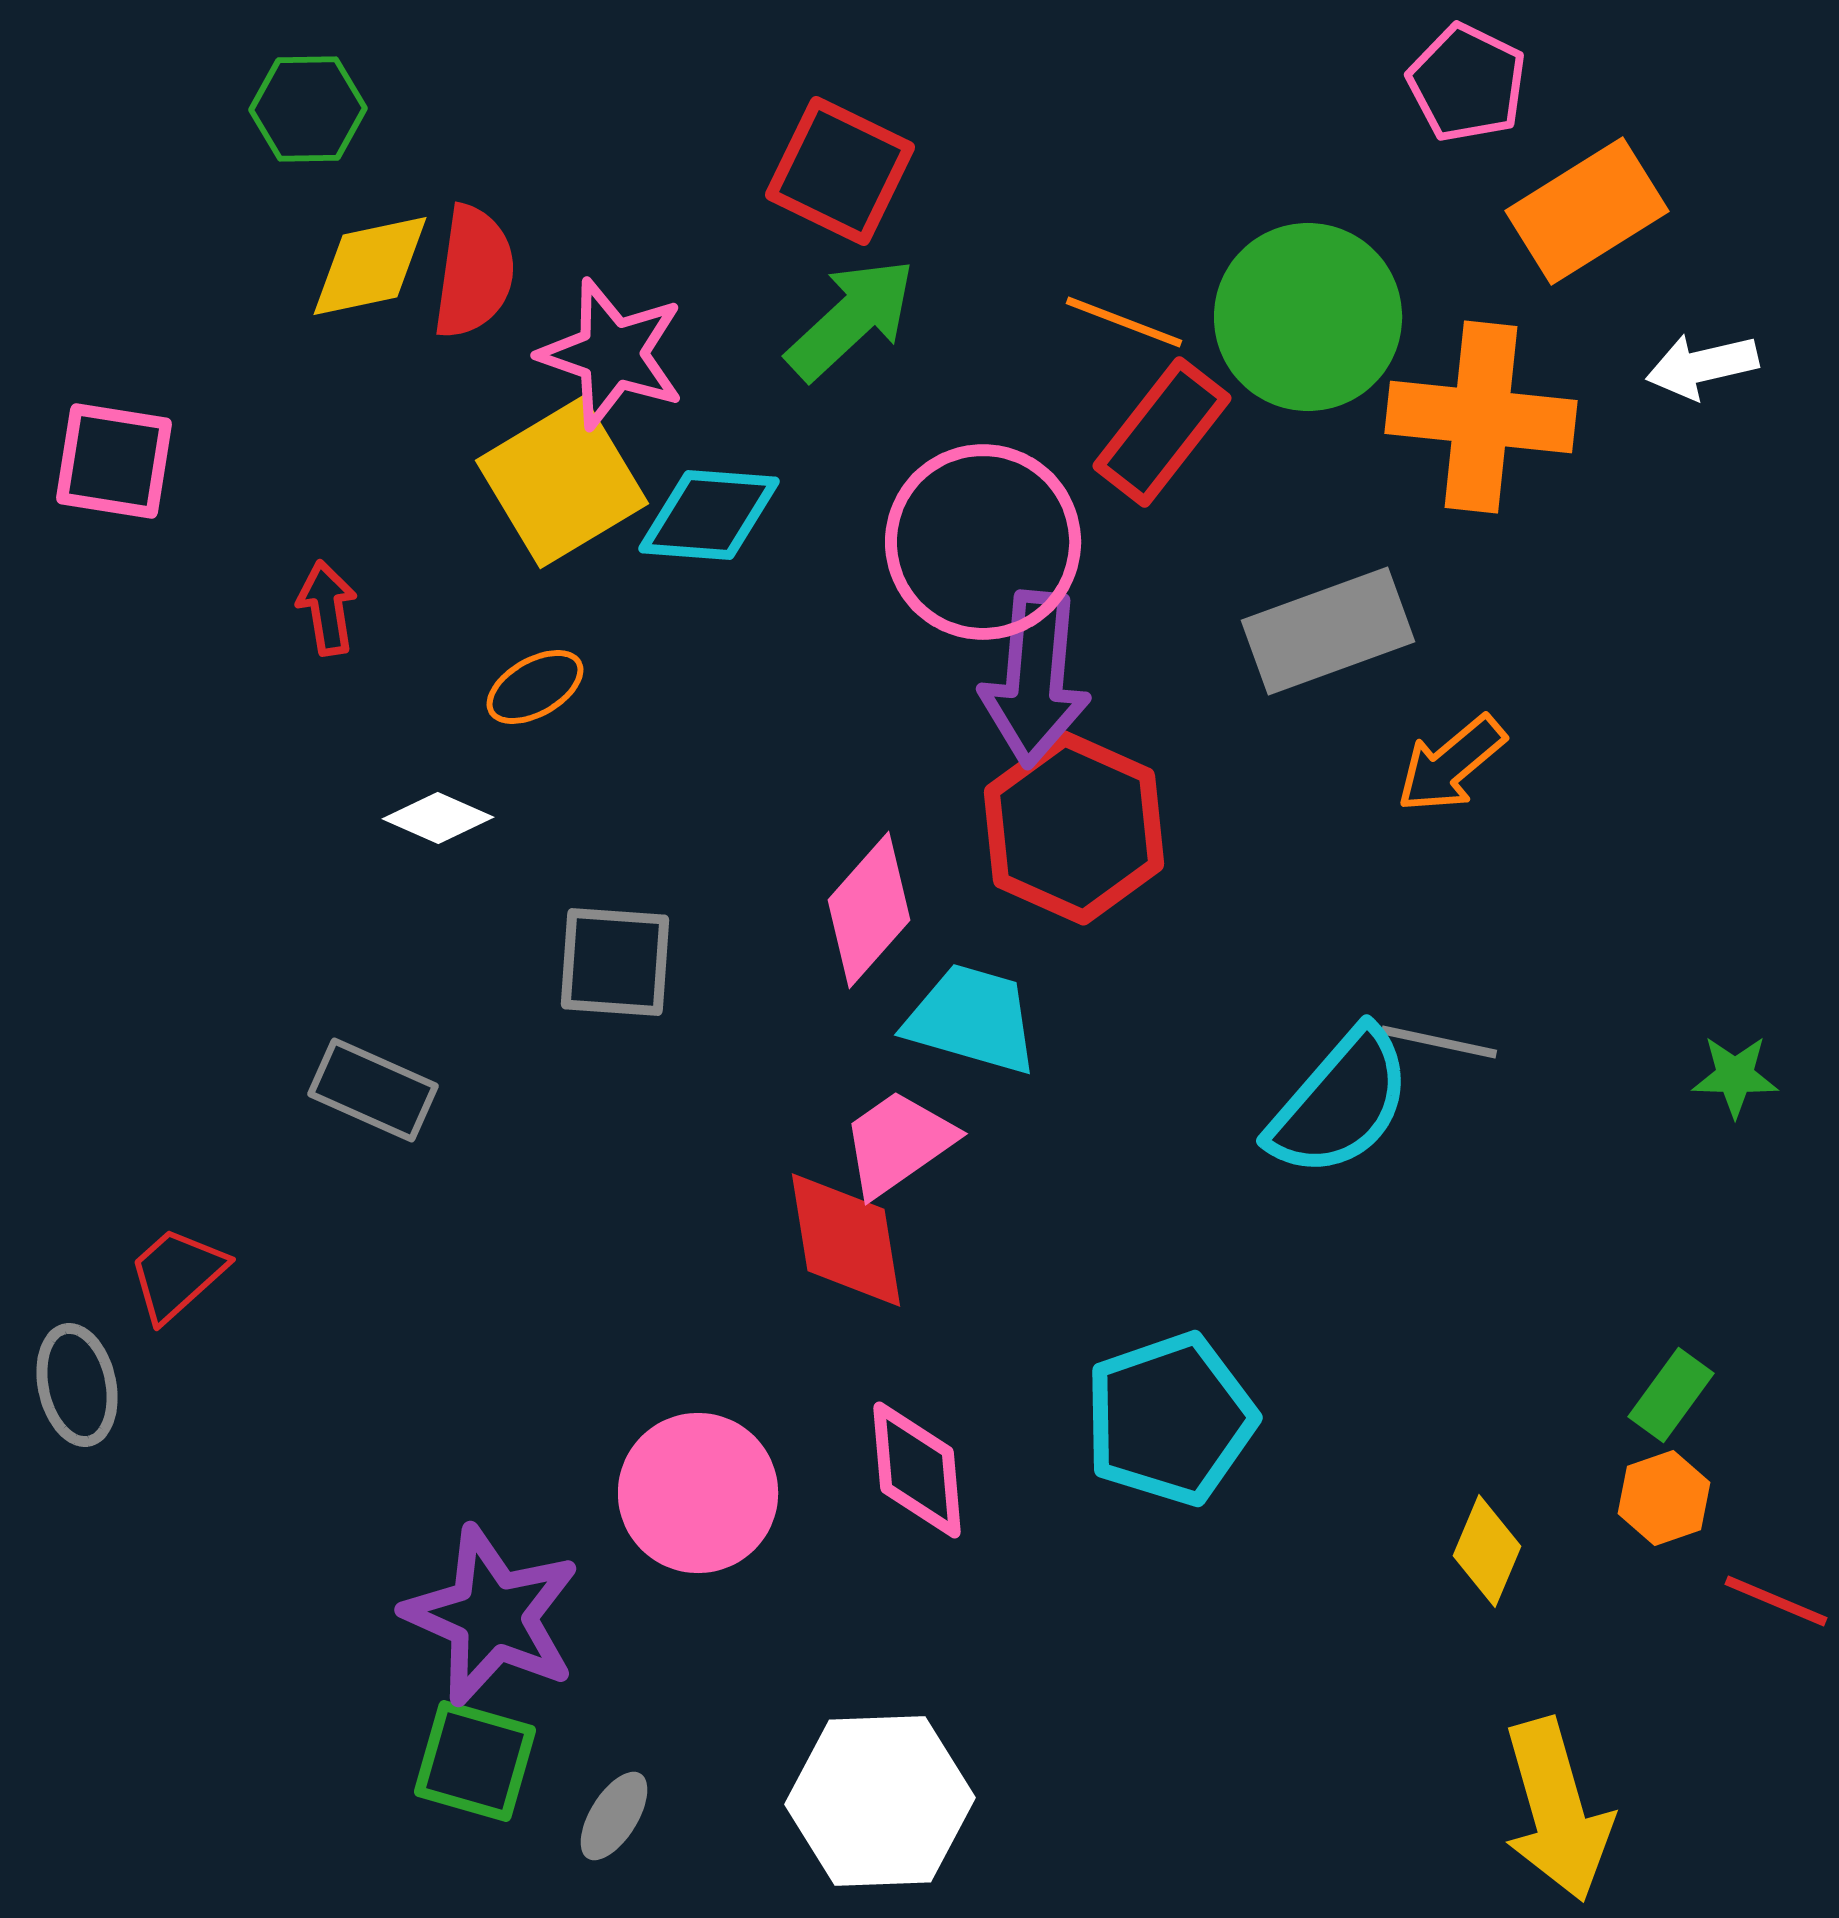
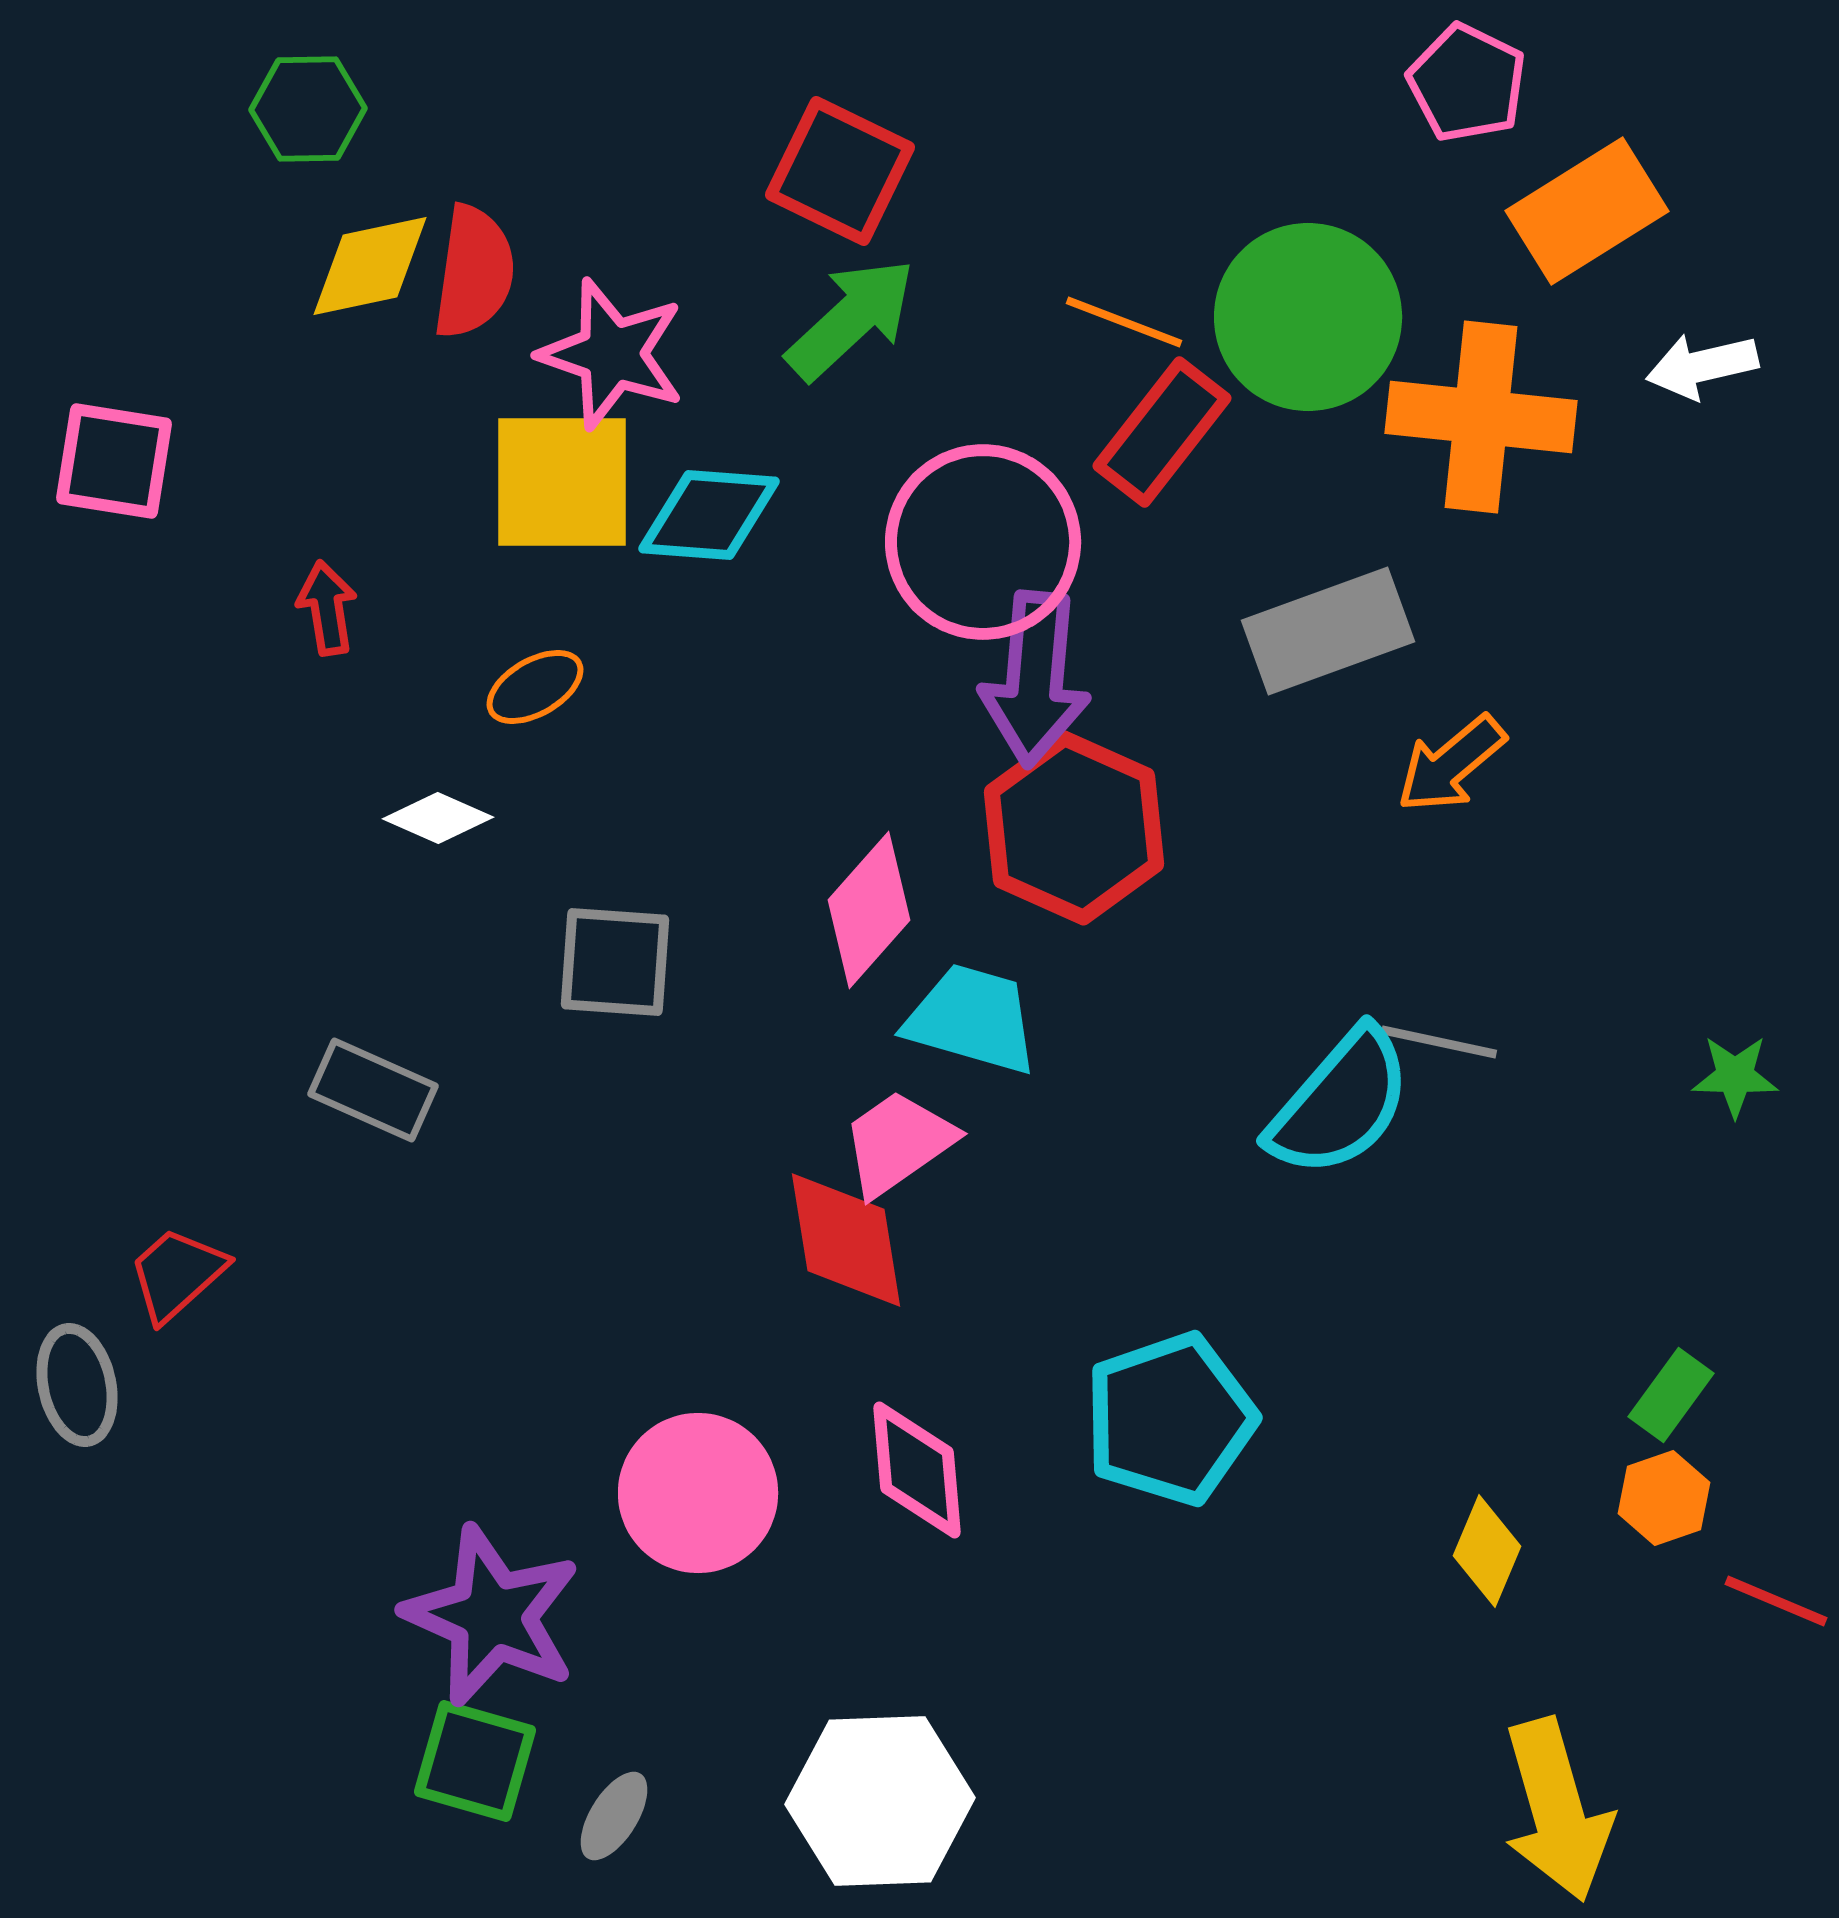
yellow square at (562, 482): rotated 31 degrees clockwise
